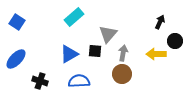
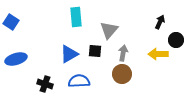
cyan rectangle: moved 2 px right; rotated 54 degrees counterclockwise
blue square: moved 6 px left
gray triangle: moved 1 px right, 4 px up
black circle: moved 1 px right, 1 px up
yellow arrow: moved 2 px right
blue ellipse: rotated 30 degrees clockwise
black cross: moved 5 px right, 3 px down
